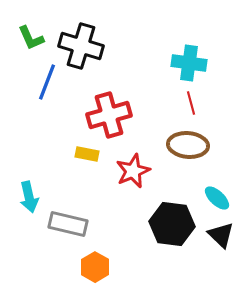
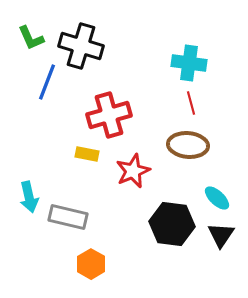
gray rectangle: moved 7 px up
black triangle: rotated 20 degrees clockwise
orange hexagon: moved 4 px left, 3 px up
